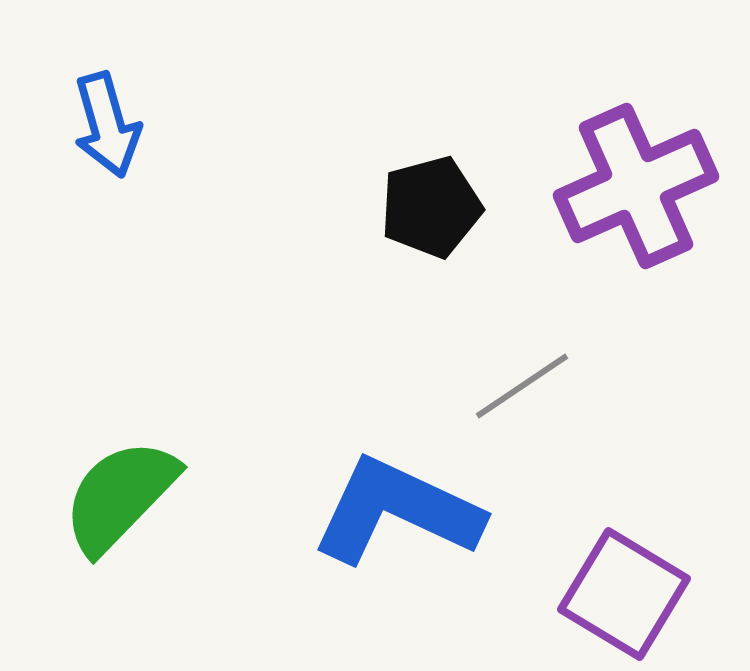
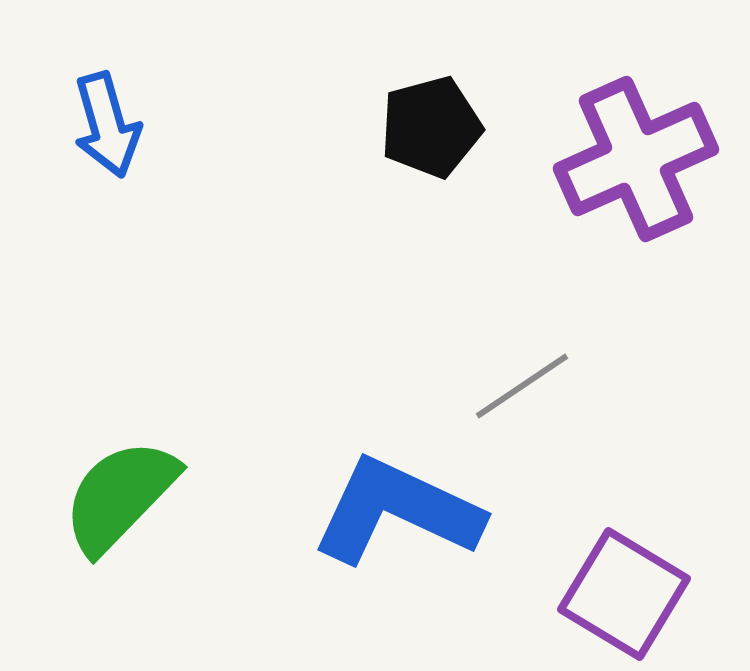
purple cross: moved 27 px up
black pentagon: moved 80 px up
